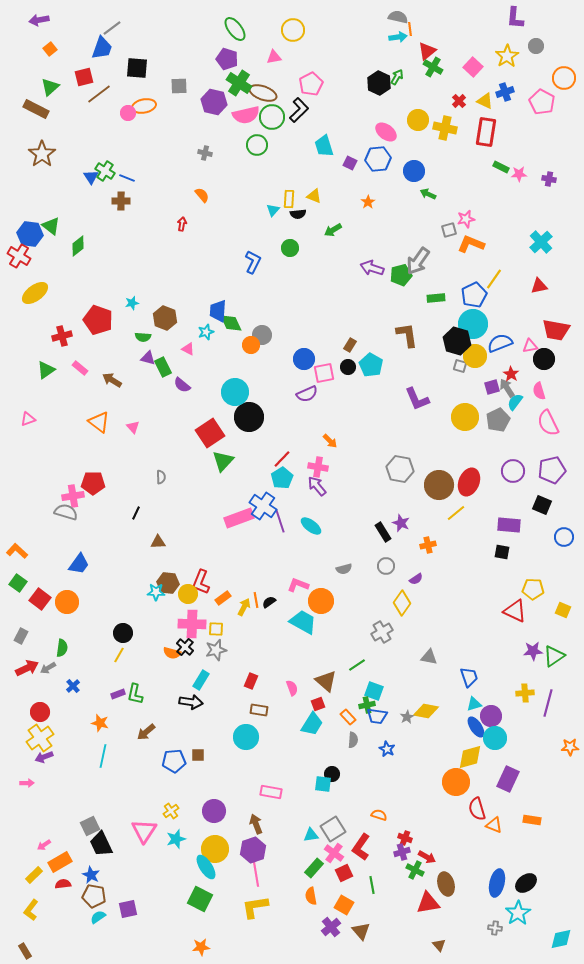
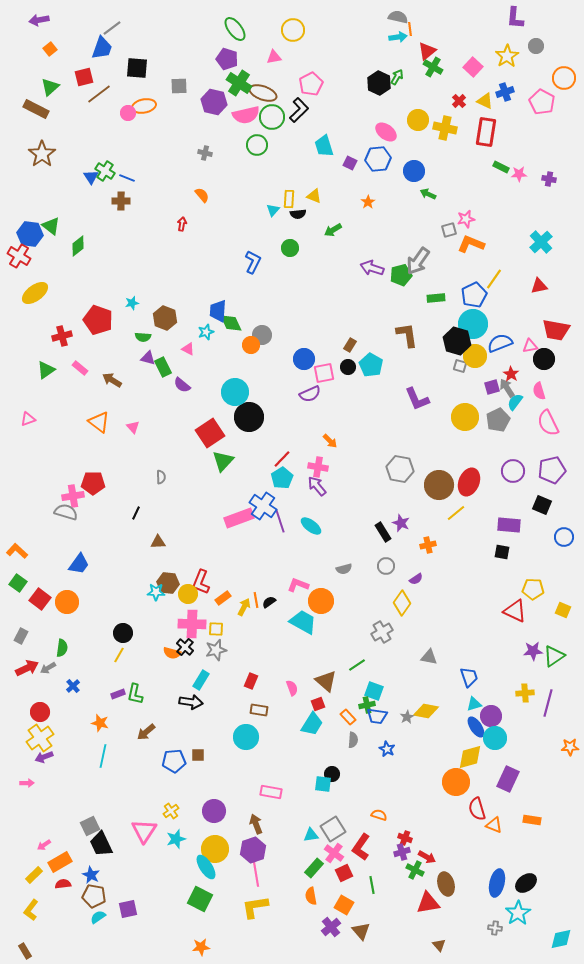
purple semicircle at (307, 394): moved 3 px right
